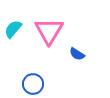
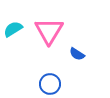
cyan semicircle: rotated 18 degrees clockwise
blue circle: moved 17 px right
